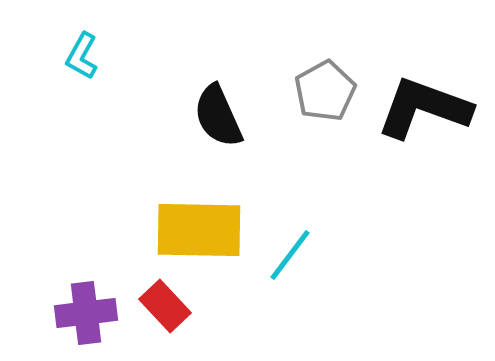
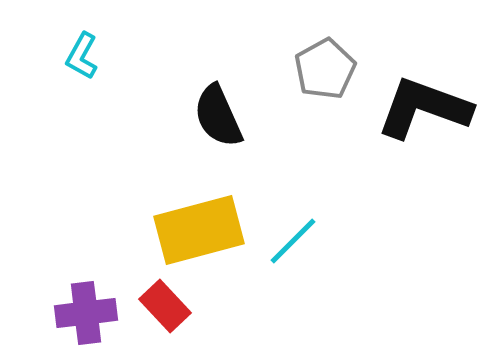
gray pentagon: moved 22 px up
yellow rectangle: rotated 16 degrees counterclockwise
cyan line: moved 3 px right, 14 px up; rotated 8 degrees clockwise
